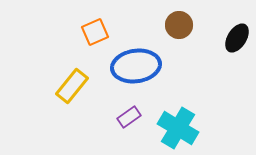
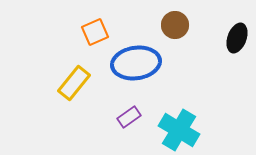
brown circle: moved 4 px left
black ellipse: rotated 12 degrees counterclockwise
blue ellipse: moved 3 px up
yellow rectangle: moved 2 px right, 3 px up
cyan cross: moved 1 px right, 2 px down
